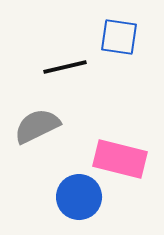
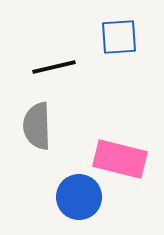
blue square: rotated 12 degrees counterclockwise
black line: moved 11 px left
gray semicircle: rotated 66 degrees counterclockwise
